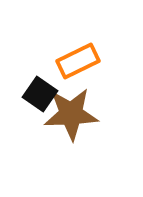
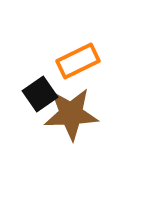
black square: rotated 20 degrees clockwise
